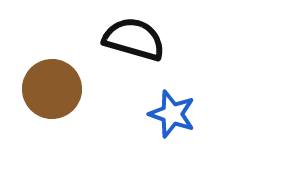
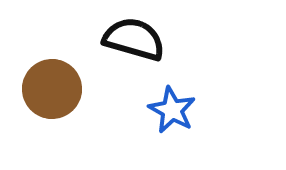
blue star: moved 4 px up; rotated 9 degrees clockwise
